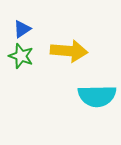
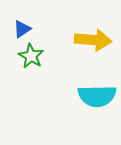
yellow arrow: moved 24 px right, 11 px up
green star: moved 10 px right; rotated 10 degrees clockwise
